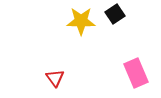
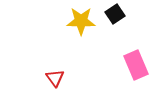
pink rectangle: moved 8 px up
